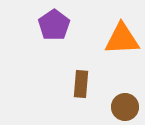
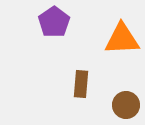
purple pentagon: moved 3 px up
brown circle: moved 1 px right, 2 px up
